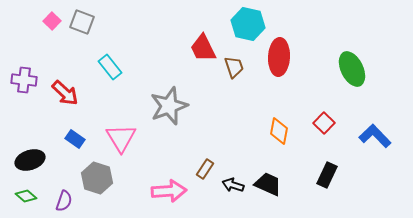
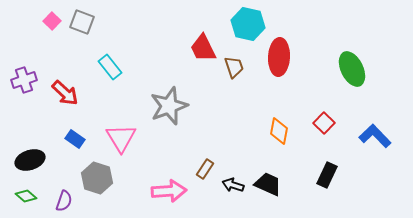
purple cross: rotated 25 degrees counterclockwise
